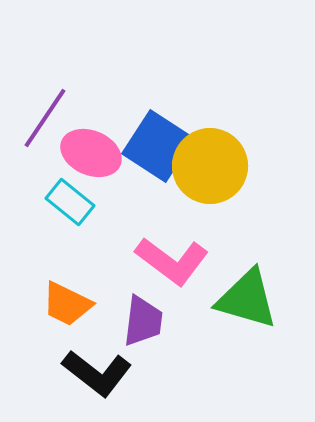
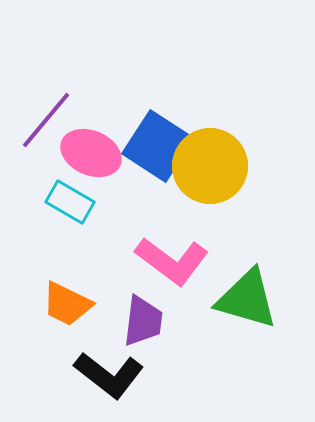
purple line: moved 1 px right, 2 px down; rotated 6 degrees clockwise
cyan rectangle: rotated 9 degrees counterclockwise
black L-shape: moved 12 px right, 2 px down
